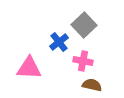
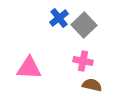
blue cross: moved 24 px up
